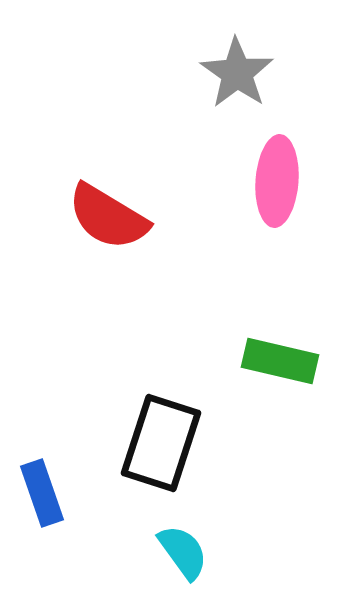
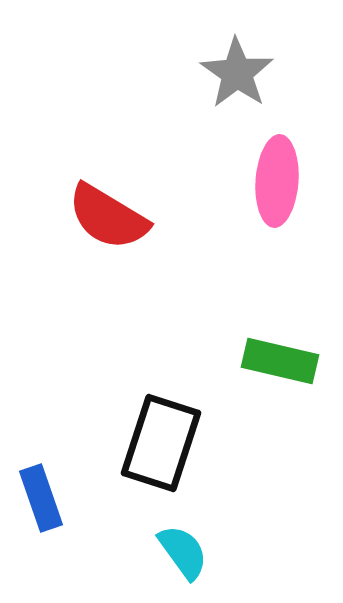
blue rectangle: moved 1 px left, 5 px down
